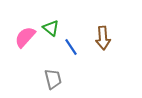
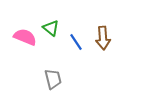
pink semicircle: rotated 70 degrees clockwise
blue line: moved 5 px right, 5 px up
